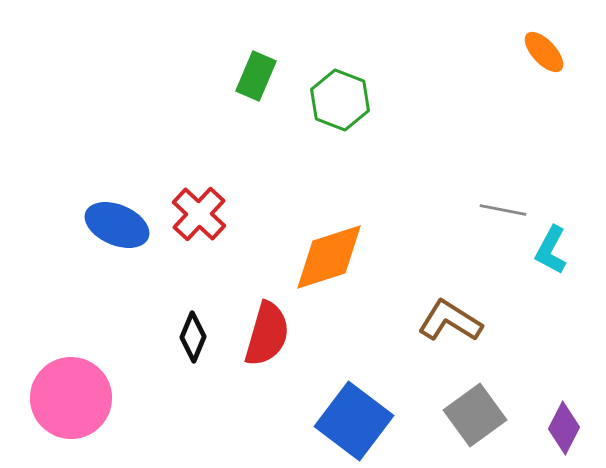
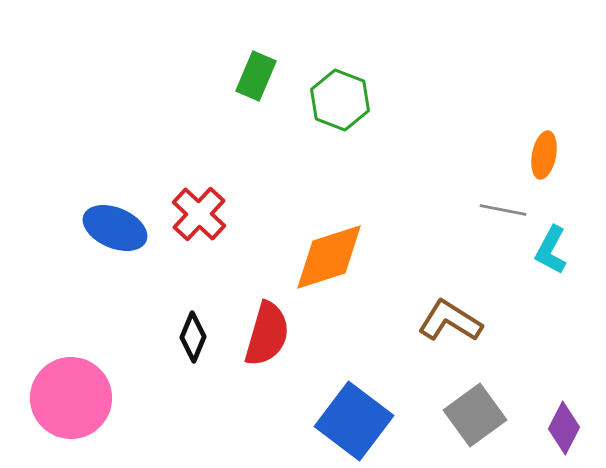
orange ellipse: moved 103 px down; rotated 54 degrees clockwise
blue ellipse: moved 2 px left, 3 px down
